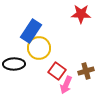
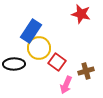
red star: rotated 12 degrees clockwise
red square: moved 9 px up
